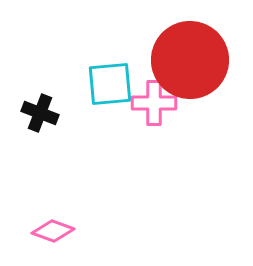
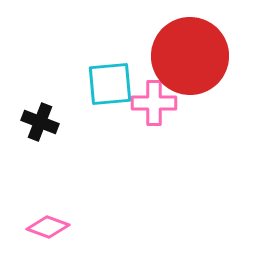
red circle: moved 4 px up
black cross: moved 9 px down
pink diamond: moved 5 px left, 4 px up
